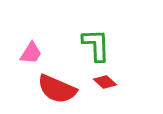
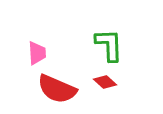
green L-shape: moved 13 px right
pink trapezoid: moved 6 px right; rotated 35 degrees counterclockwise
